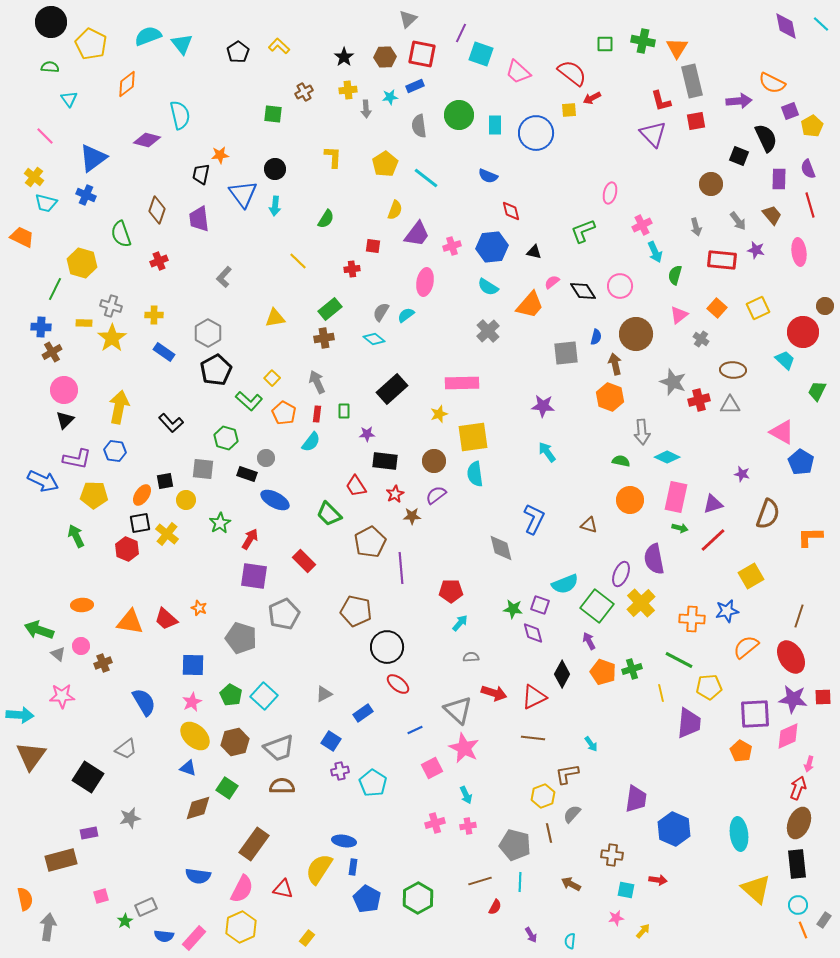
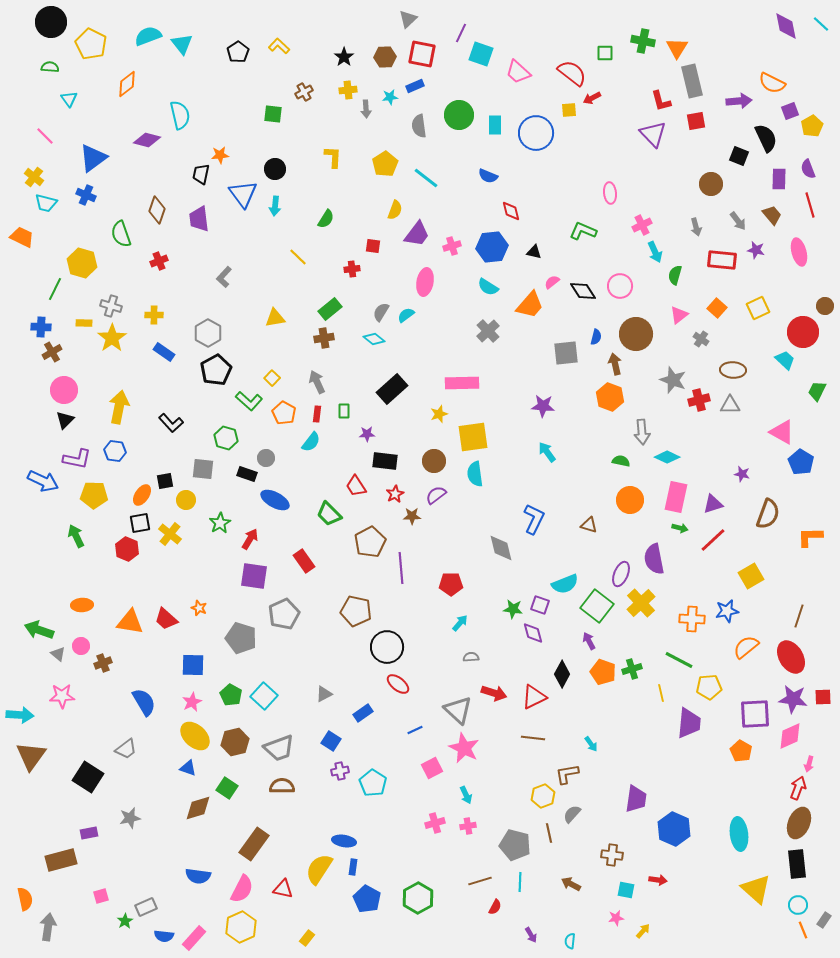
green square at (605, 44): moved 9 px down
pink ellipse at (610, 193): rotated 20 degrees counterclockwise
green L-shape at (583, 231): rotated 44 degrees clockwise
pink ellipse at (799, 252): rotated 8 degrees counterclockwise
yellow line at (298, 261): moved 4 px up
gray star at (673, 382): moved 2 px up
yellow cross at (167, 534): moved 3 px right
red rectangle at (304, 561): rotated 10 degrees clockwise
red pentagon at (451, 591): moved 7 px up
pink diamond at (788, 736): moved 2 px right
